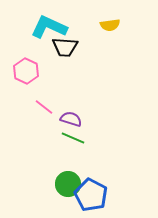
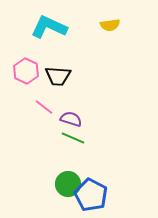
black trapezoid: moved 7 px left, 29 px down
